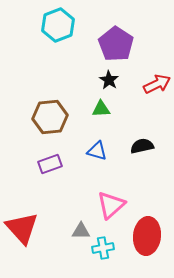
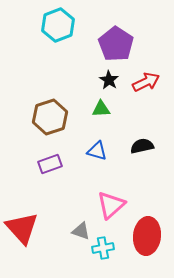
red arrow: moved 11 px left, 2 px up
brown hexagon: rotated 12 degrees counterclockwise
gray triangle: rotated 18 degrees clockwise
